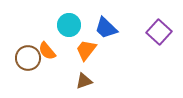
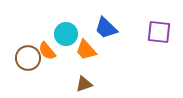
cyan circle: moved 3 px left, 9 px down
purple square: rotated 35 degrees counterclockwise
orange trapezoid: rotated 80 degrees counterclockwise
brown triangle: moved 3 px down
